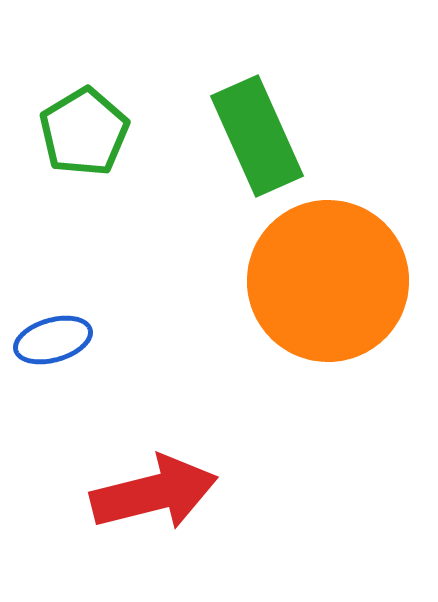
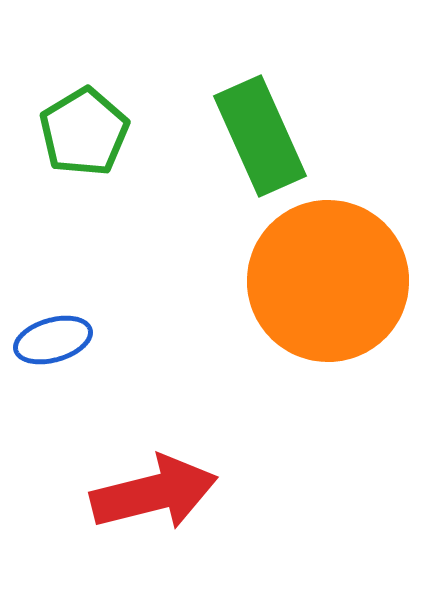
green rectangle: moved 3 px right
